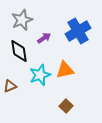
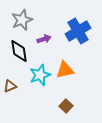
purple arrow: moved 1 px down; rotated 16 degrees clockwise
